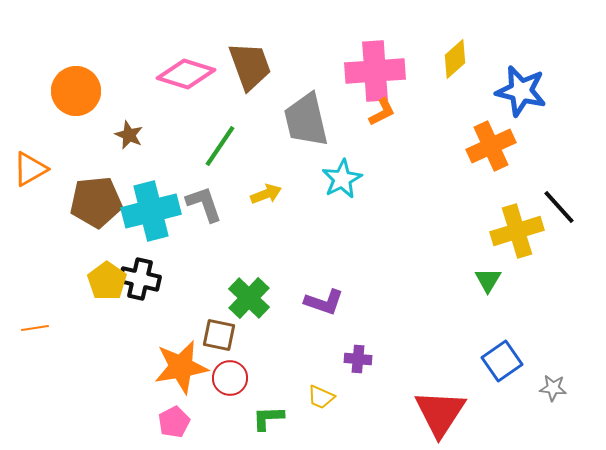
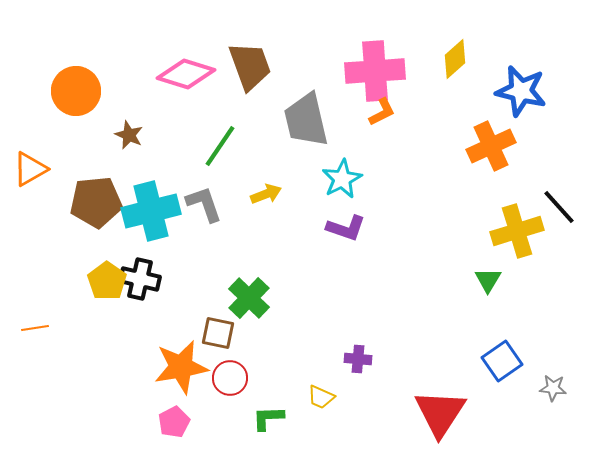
purple L-shape: moved 22 px right, 74 px up
brown square: moved 1 px left, 2 px up
